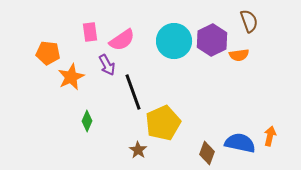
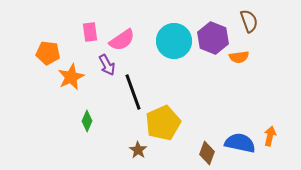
purple hexagon: moved 1 px right, 2 px up; rotated 12 degrees counterclockwise
orange semicircle: moved 2 px down
